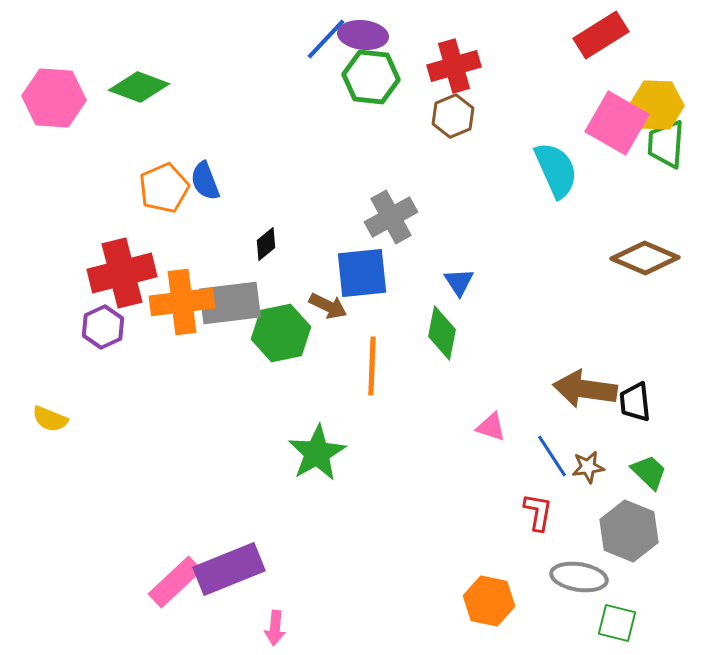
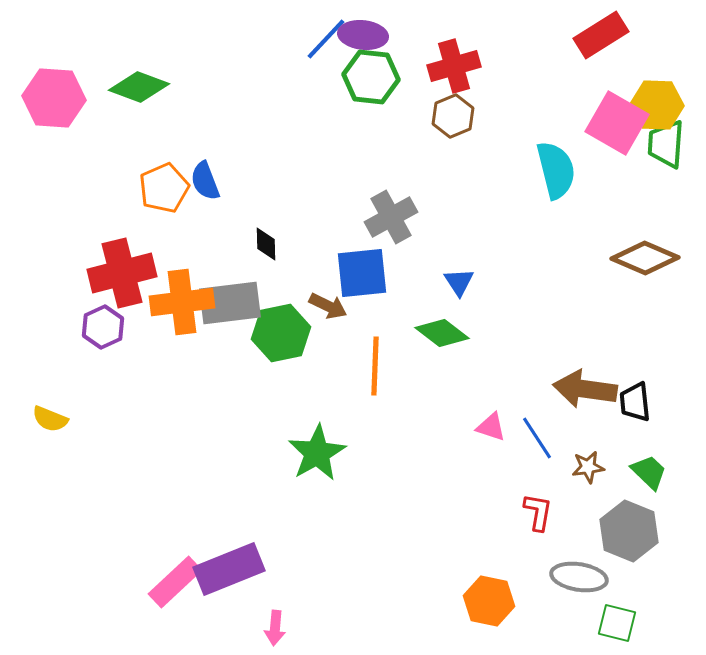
cyan semicircle at (556, 170): rotated 10 degrees clockwise
black diamond at (266, 244): rotated 52 degrees counterclockwise
green diamond at (442, 333): rotated 64 degrees counterclockwise
orange line at (372, 366): moved 3 px right
blue line at (552, 456): moved 15 px left, 18 px up
